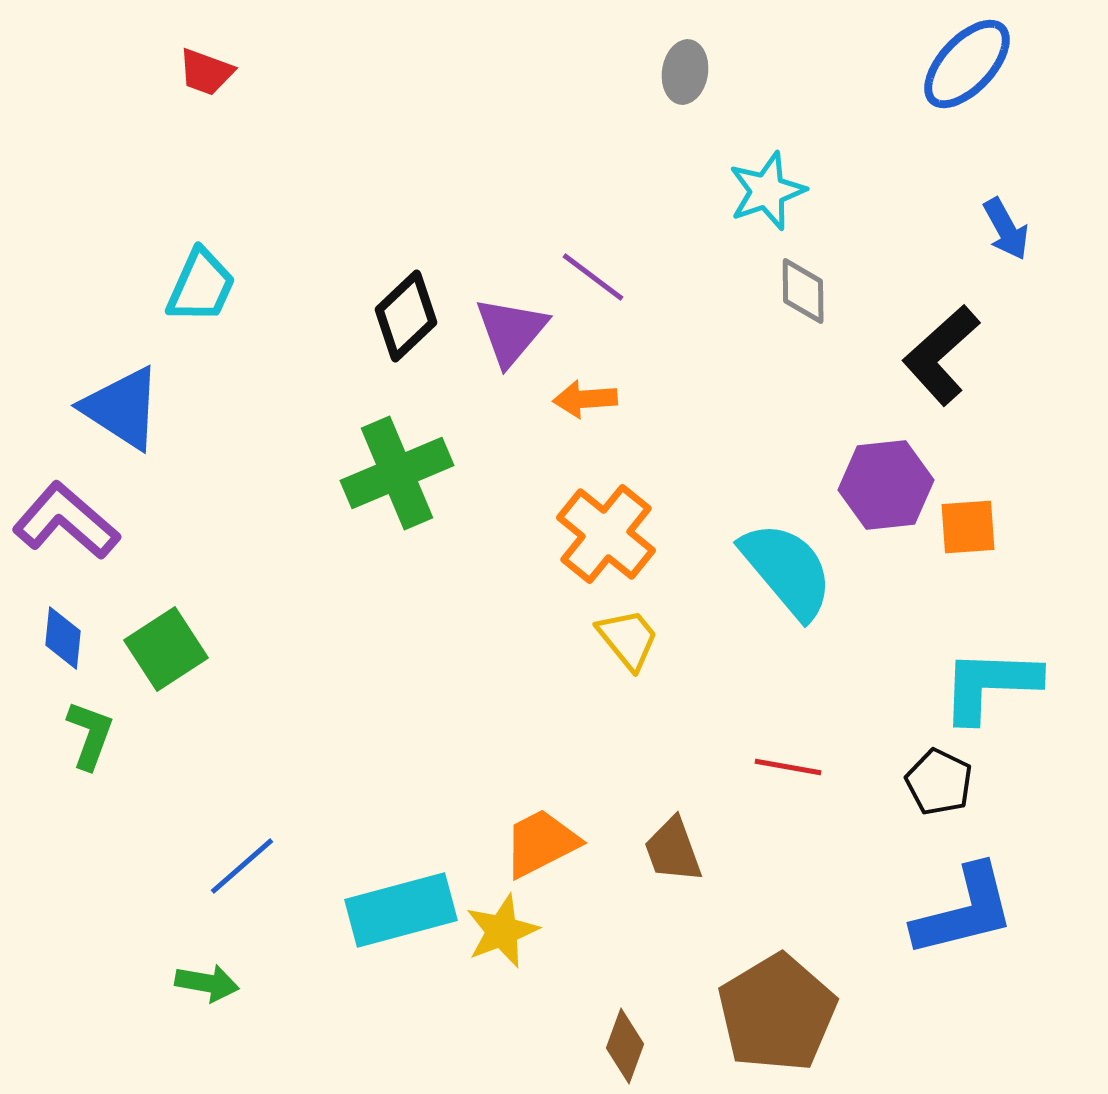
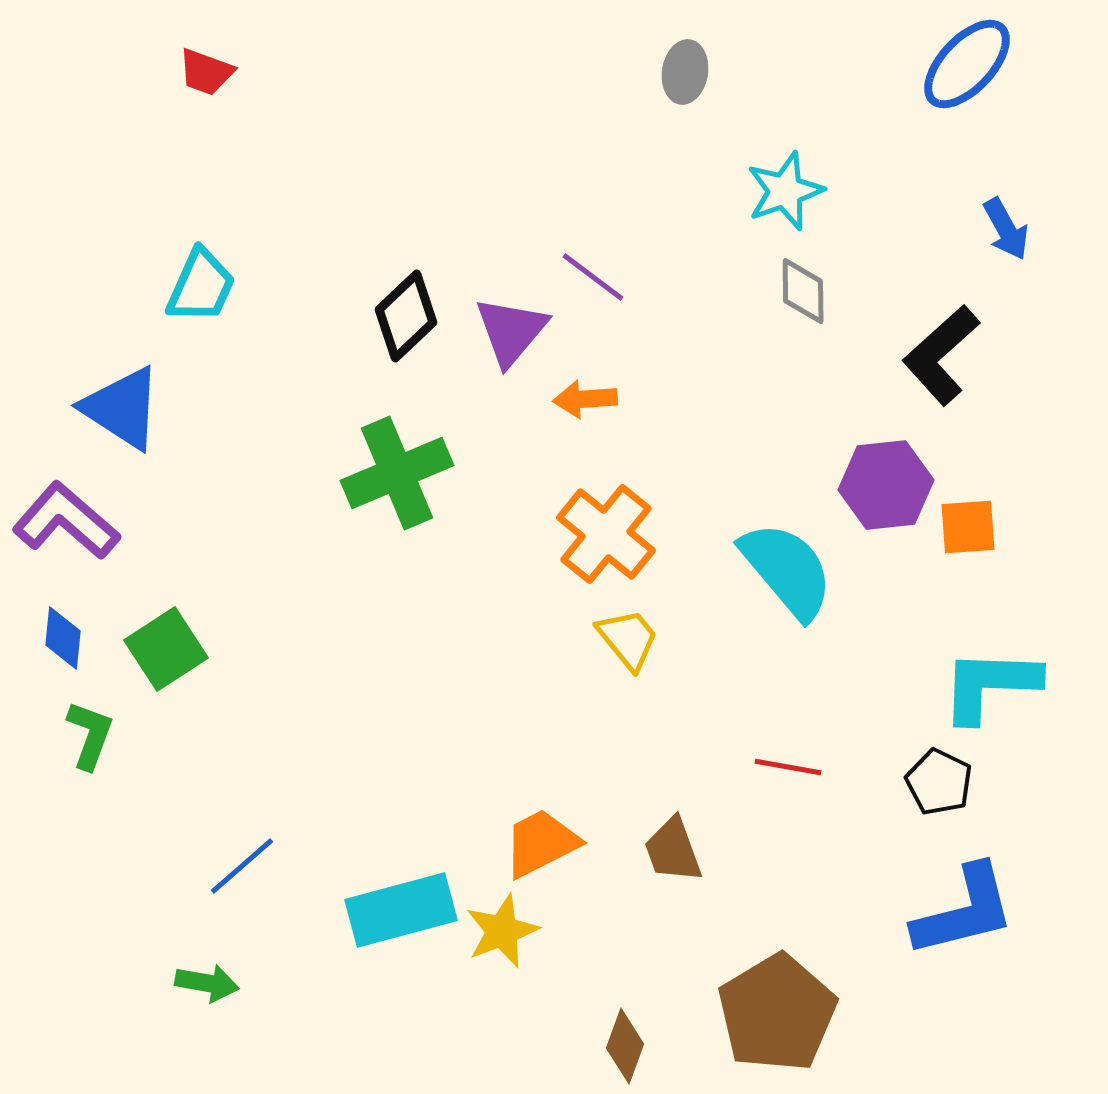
cyan star: moved 18 px right
